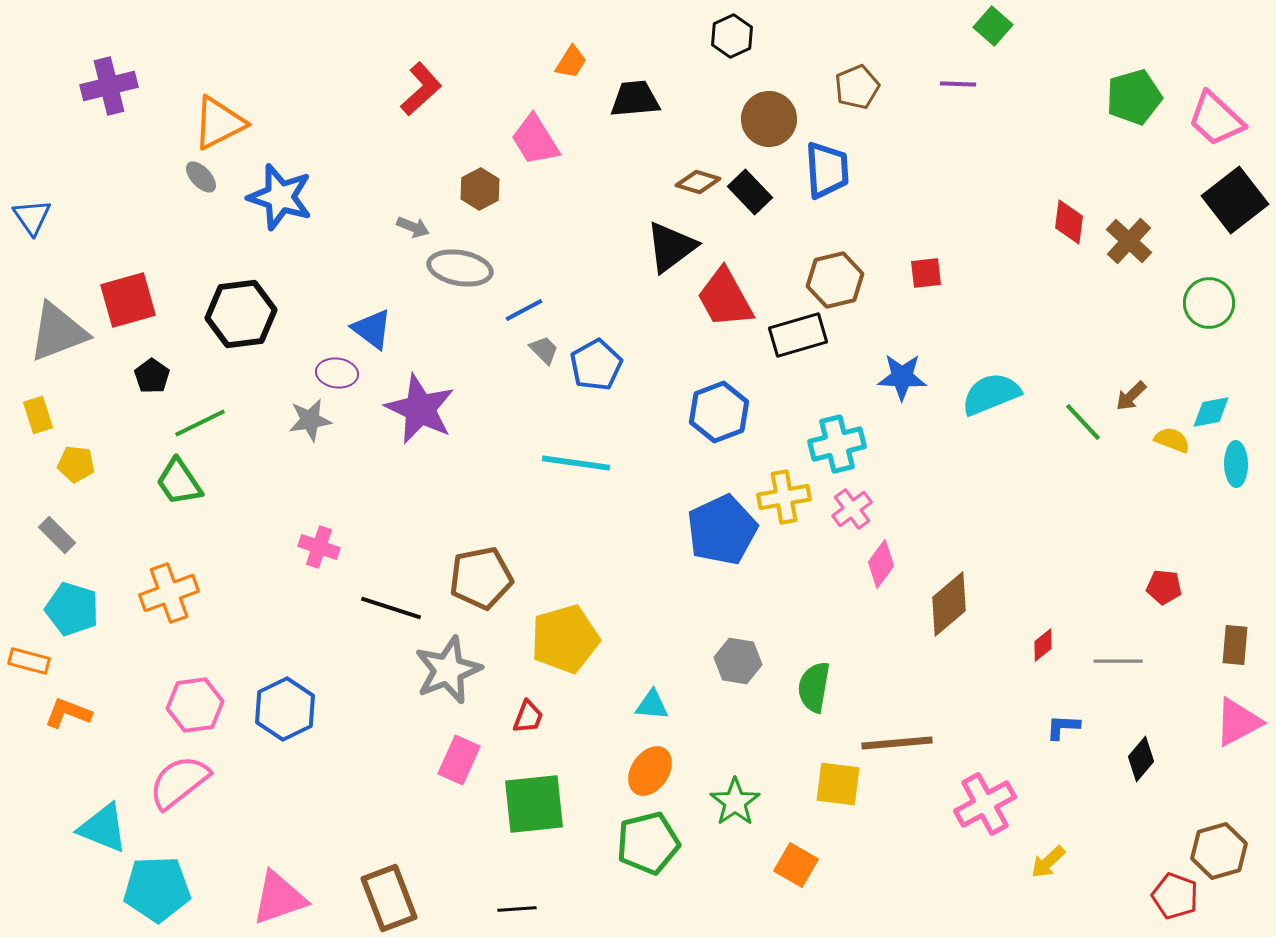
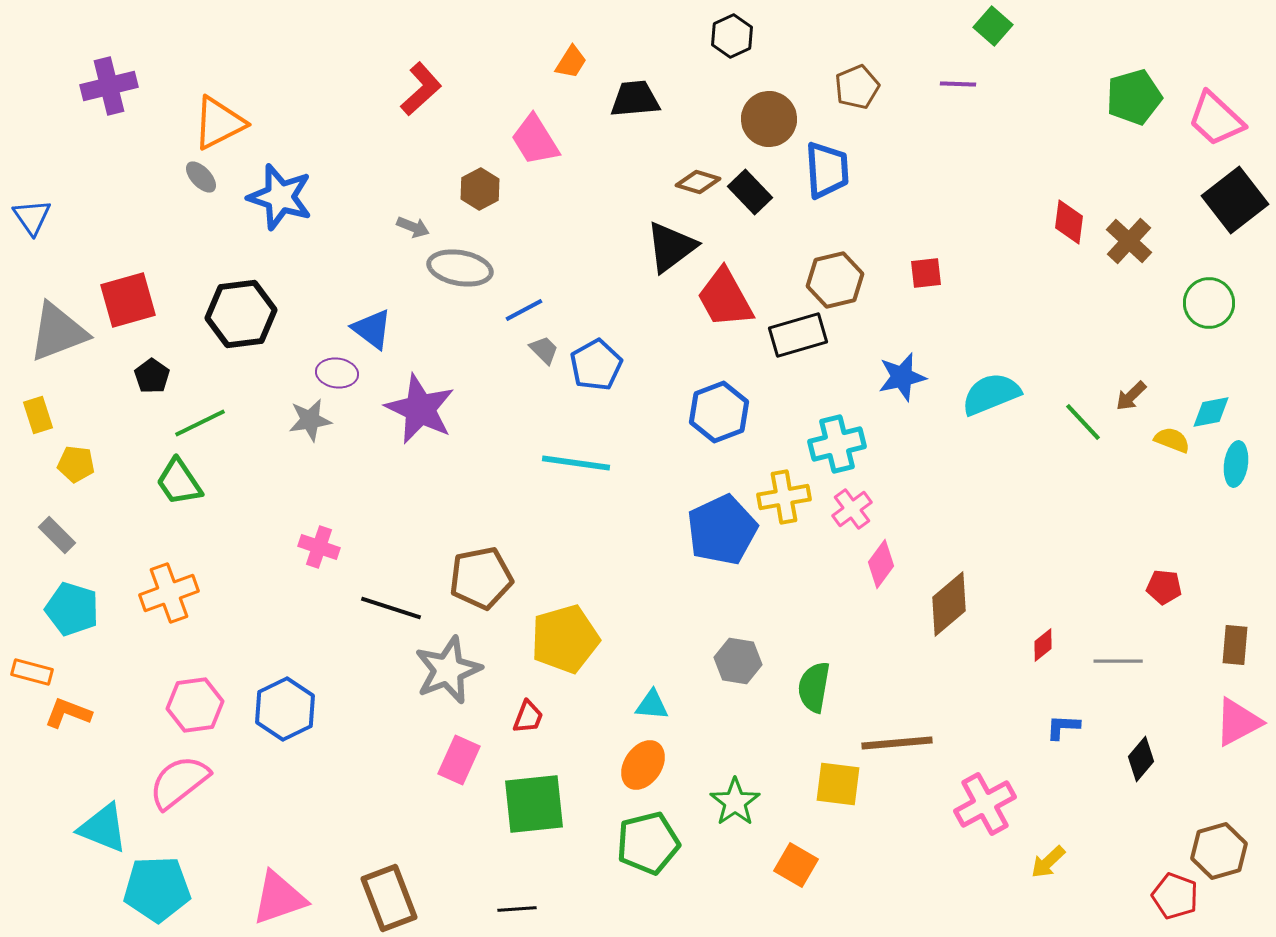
blue star at (902, 377): rotated 15 degrees counterclockwise
cyan ellipse at (1236, 464): rotated 9 degrees clockwise
orange rectangle at (29, 661): moved 3 px right, 11 px down
orange ellipse at (650, 771): moved 7 px left, 6 px up
